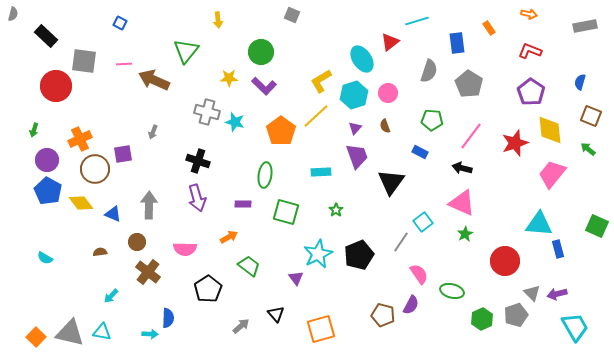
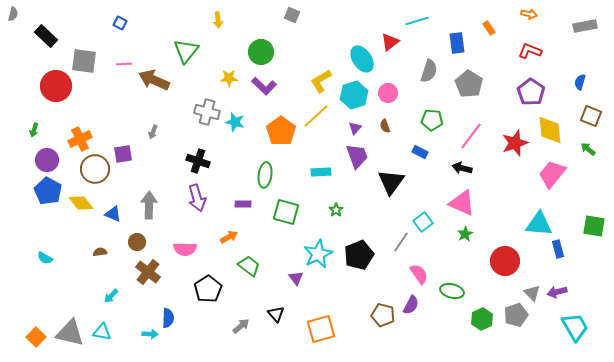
green square at (597, 226): moved 3 px left; rotated 15 degrees counterclockwise
purple arrow at (557, 294): moved 2 px up
